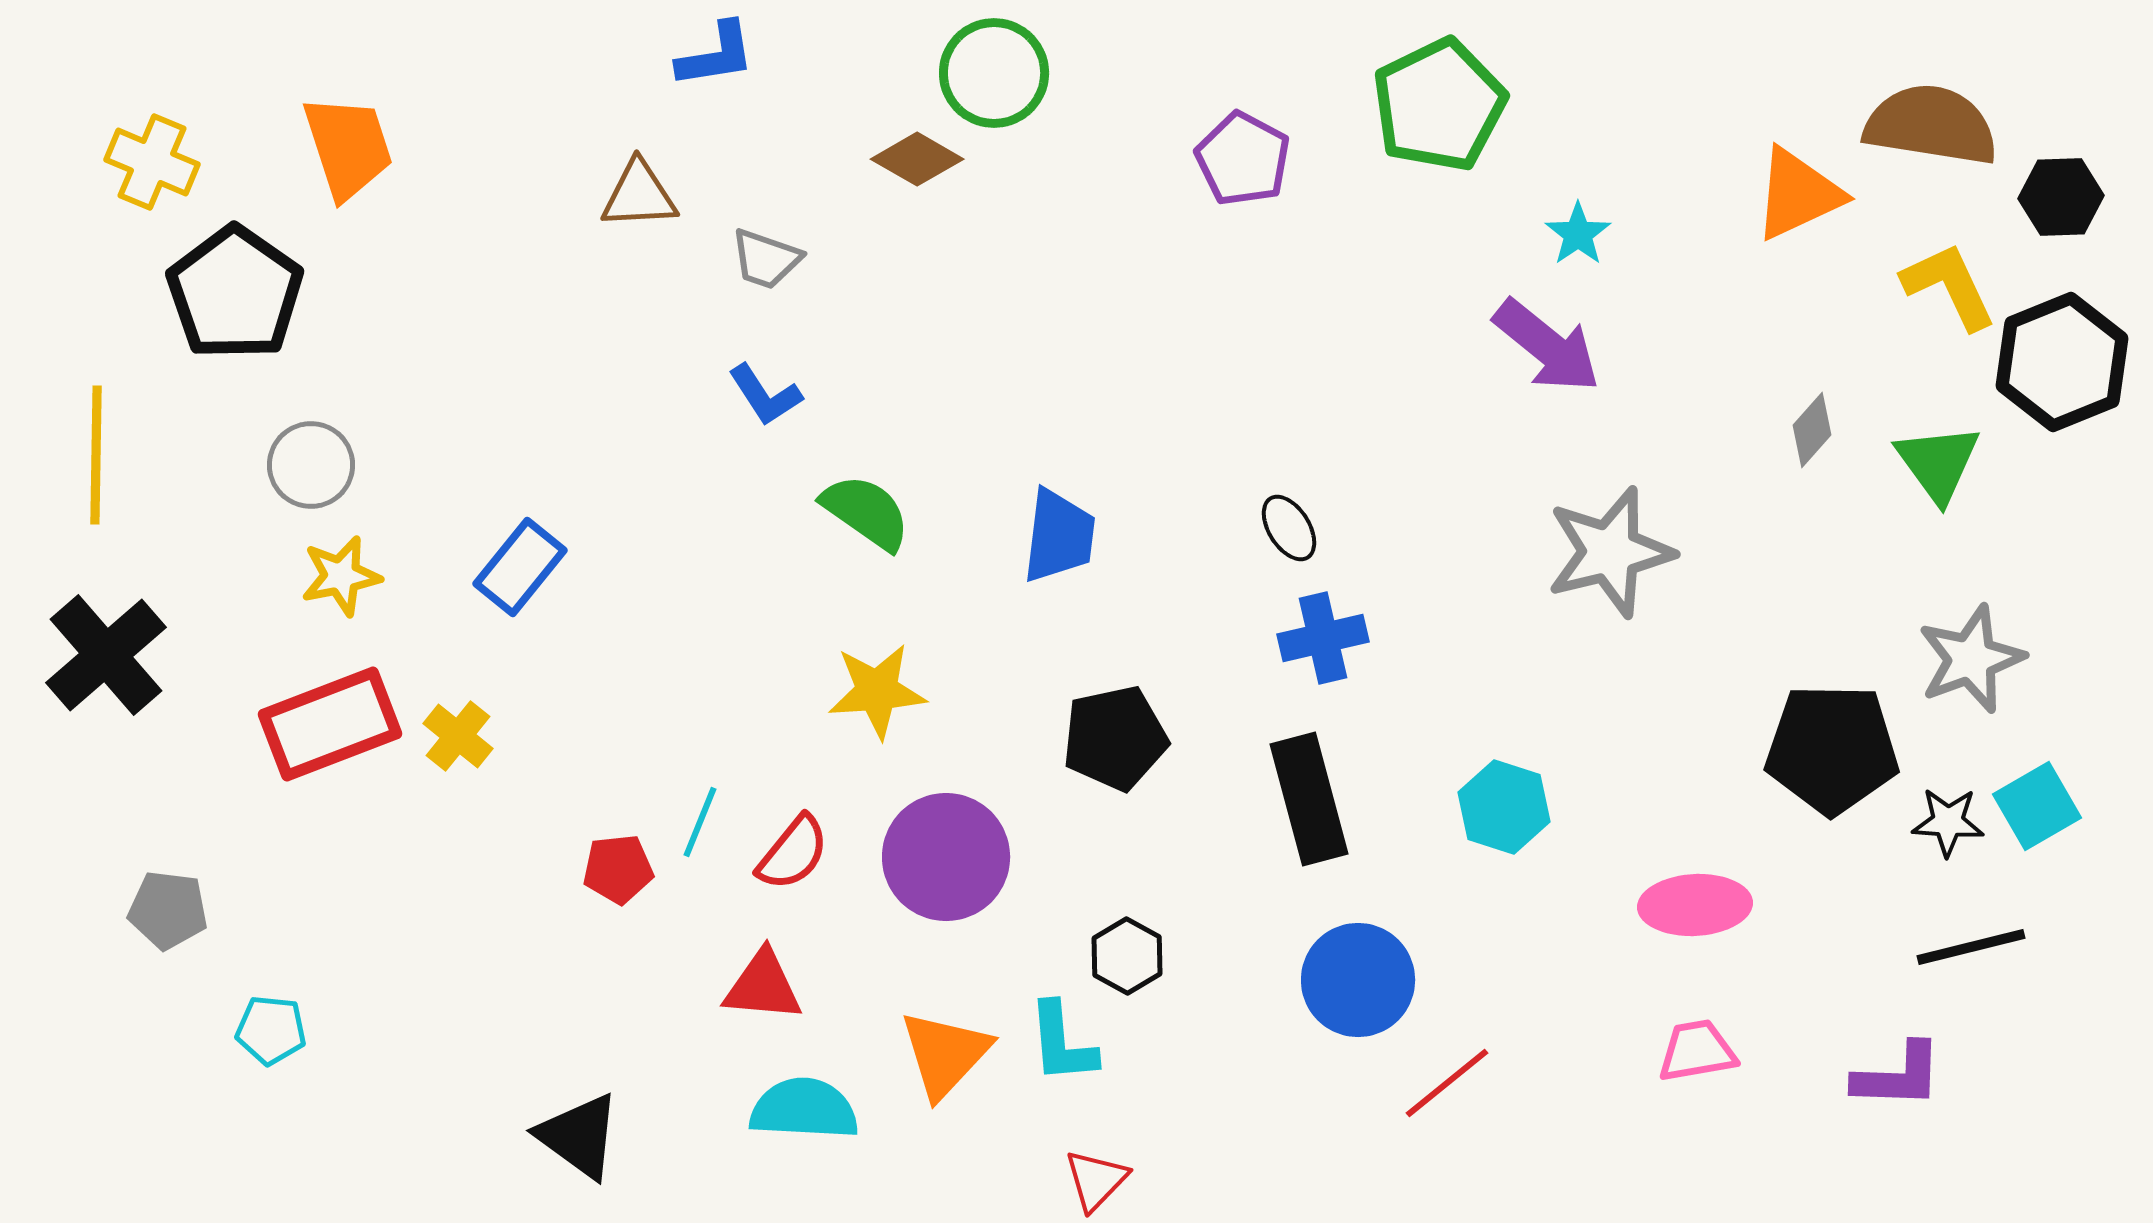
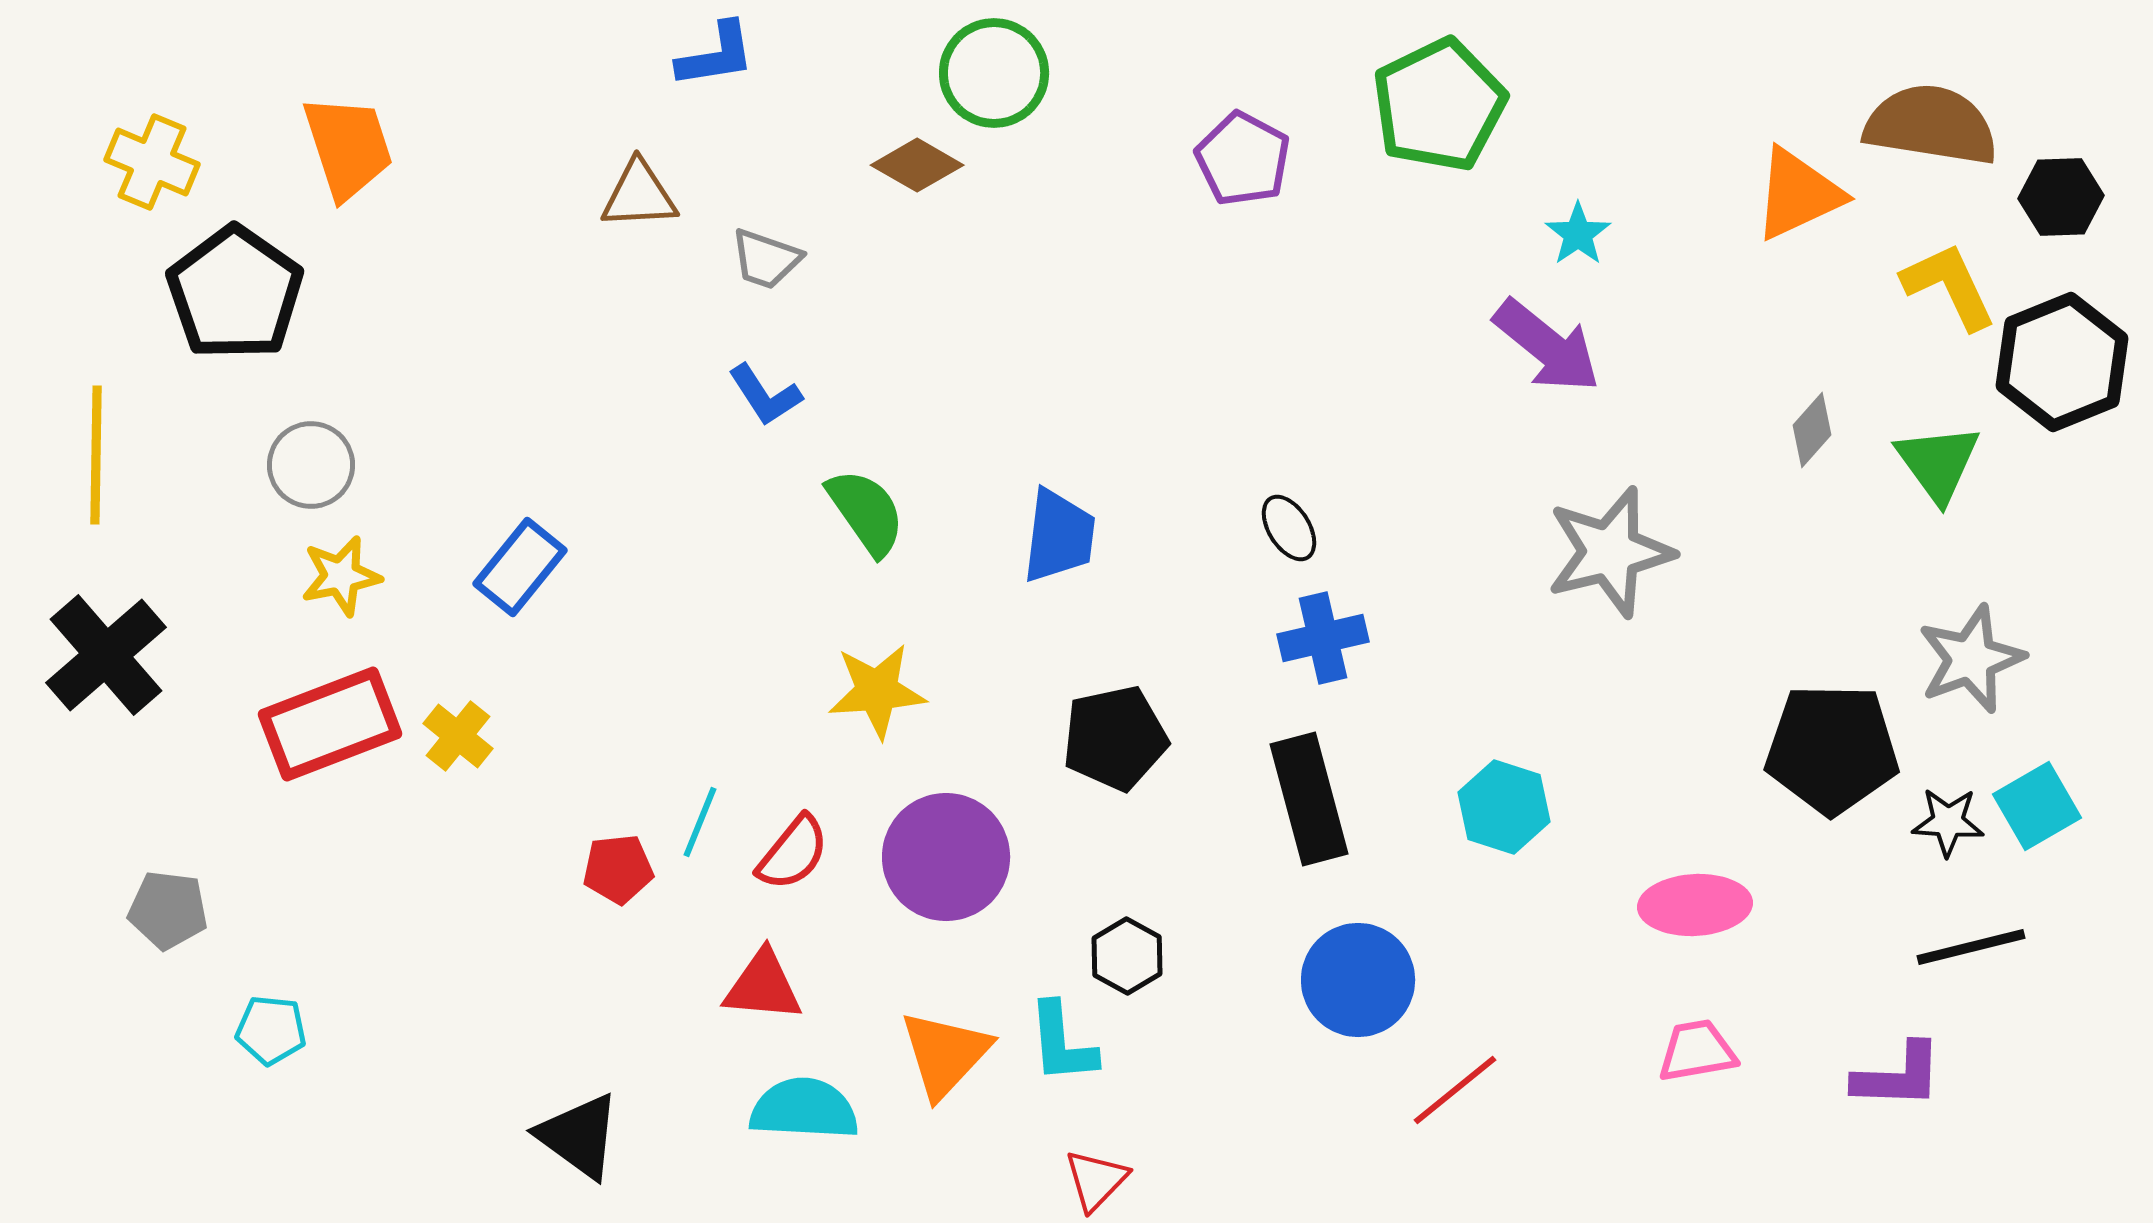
brown diamond at (917, 159): moved 6 px down
green semicircle at (866, 512): rotated 20 degrees clockwise
red line at (1447, 1083): moved 8 px right, 7 px down
